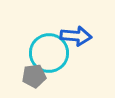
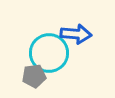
blue arrow: moved 2 px up
